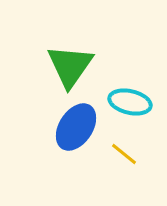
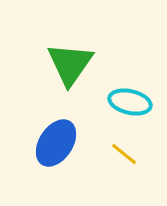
green triangle: moved 2 px up
blue ellipse: moved 20 px left, 16 px down
